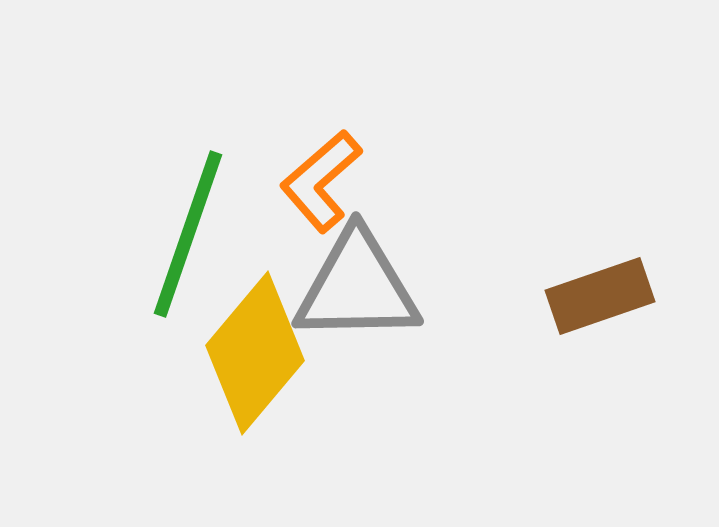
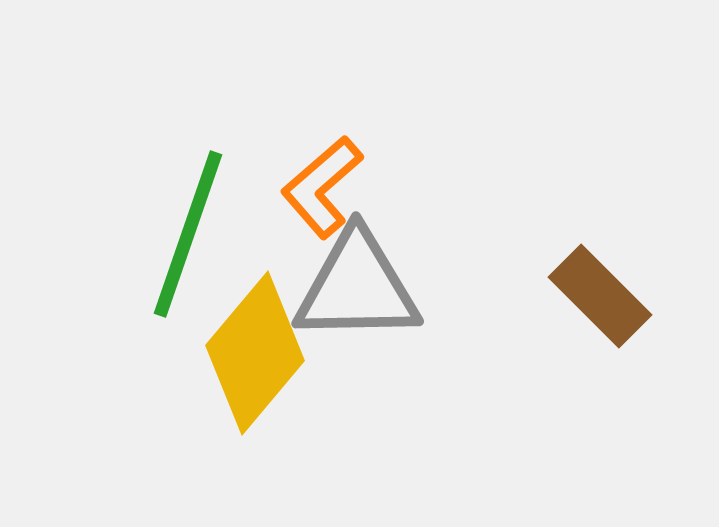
orange L-shape: moved 1 px right, 6 px down
brown rectangle: rotated 64 degrees clockwise
